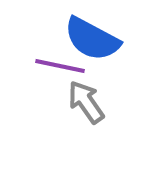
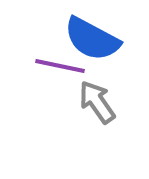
gray arrow: moved 11 px right
